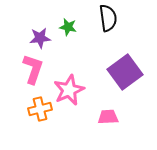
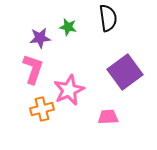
orange cross: moved 2 px right
